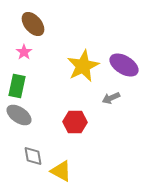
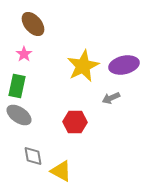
pink star: moved 2 px down
purple ellipse: rotated 44 degrees counterclockwise
